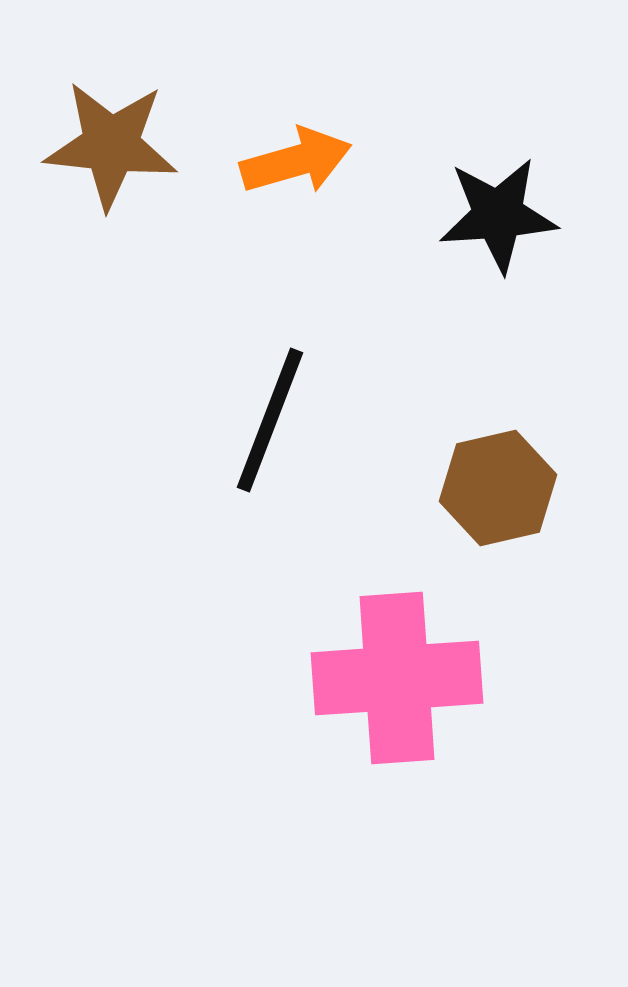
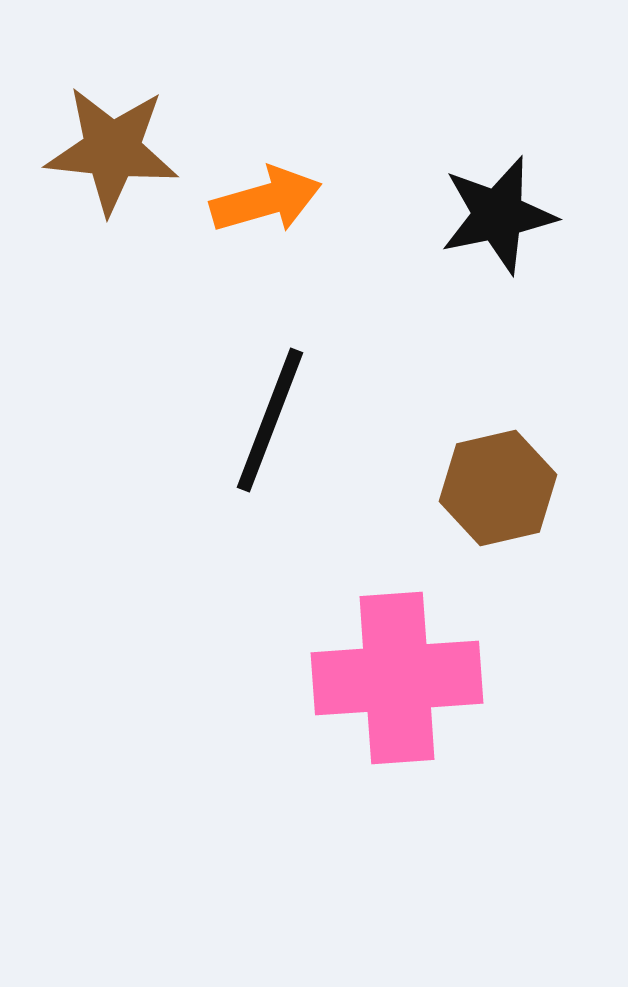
brown star: moved 1 px right, 5 px down
orange arrow: moved 30 px left, 39 px down
black star: rotated 8 degrees counterclockwise
